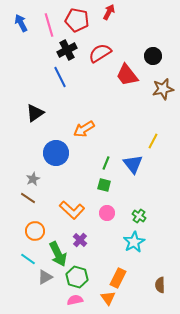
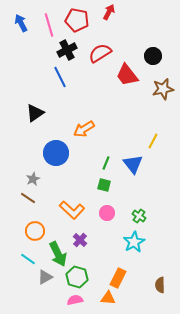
orange triangle: rotated 49 degrees counterclockwise
